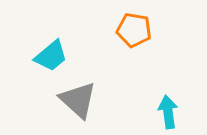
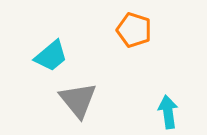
orange pentagon: rotated 8 degrees clockwise
gray triangle: rotated 9 degrees clockwise
